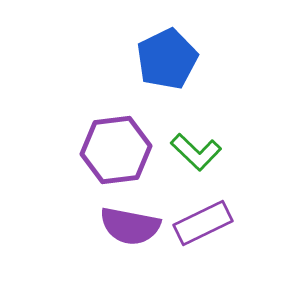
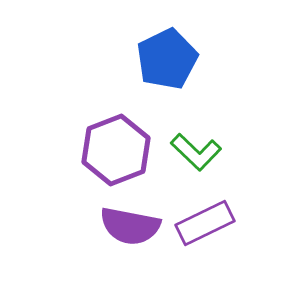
purple hexagon: rotated 14 degrees counterclockwise
purple rectangle: moved 2 px right
